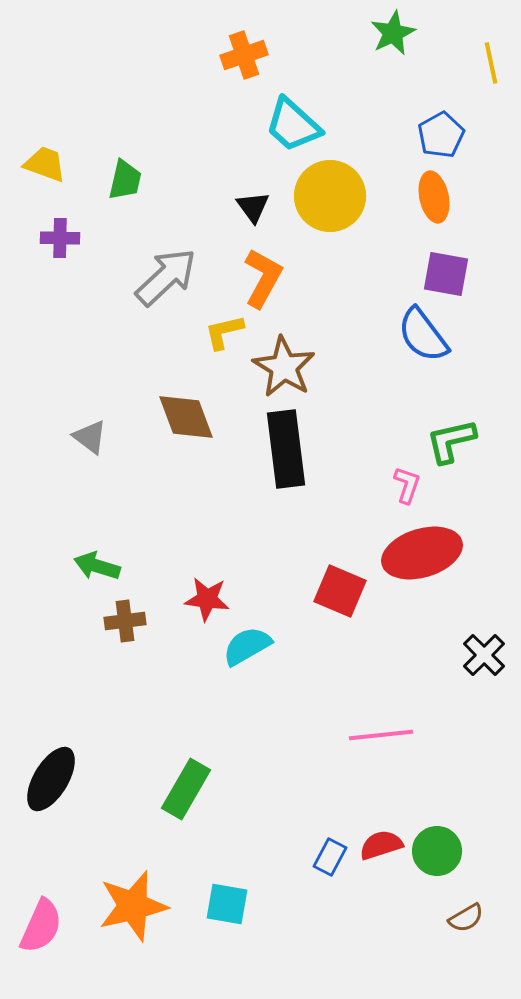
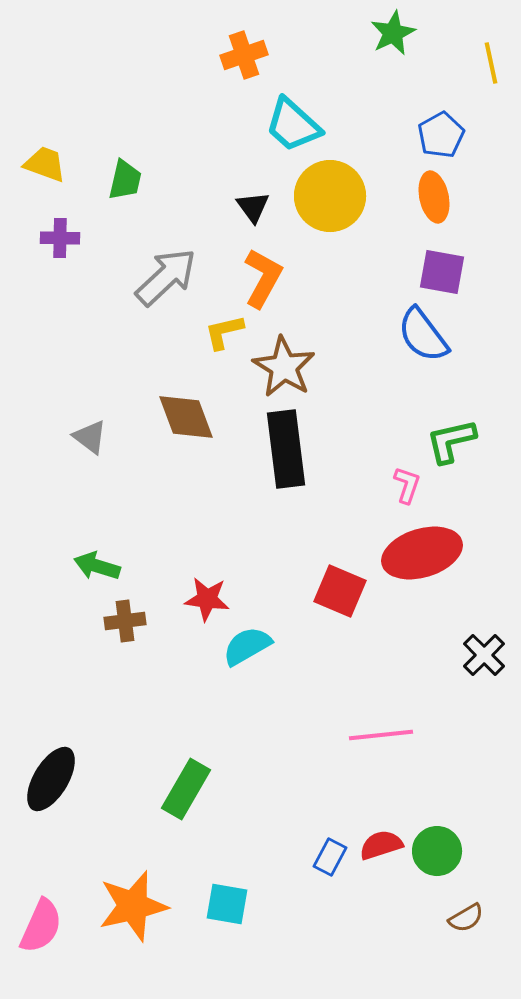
purple square: moved 4 px left, 2 px up
